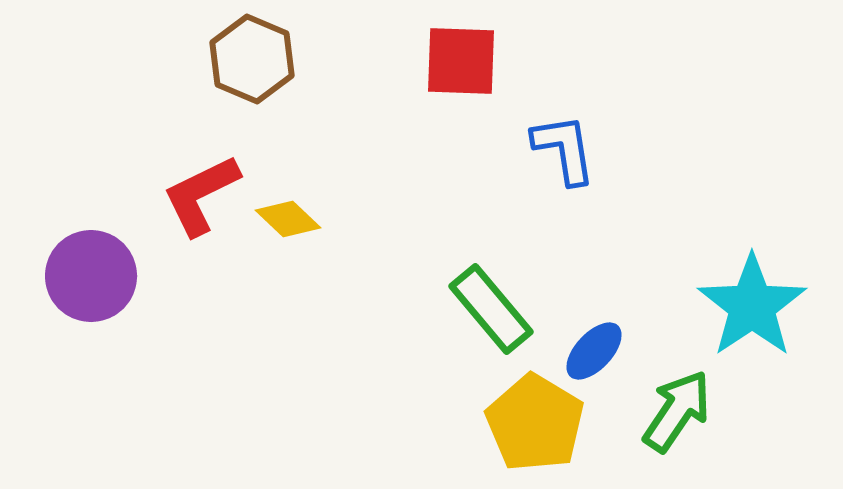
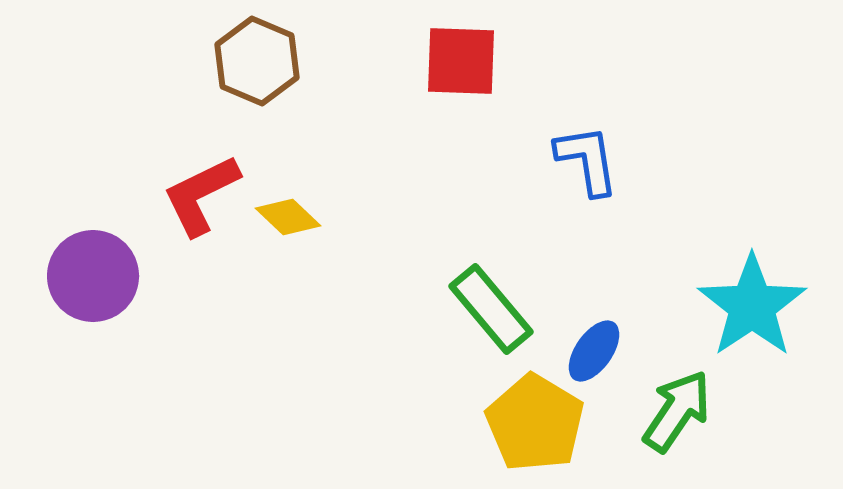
brown hexagon: moved 5 px right, 2 px down
blue L-shape: moved 23 px right, 11 px down
yellow diamond: moved 2 px up
purple circle: moved 2 px right
blue ellipse: rotated 8 degrees counterclockwise
